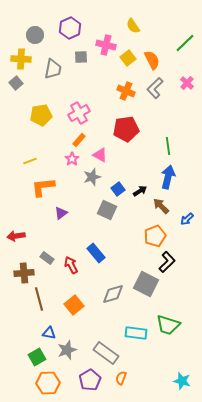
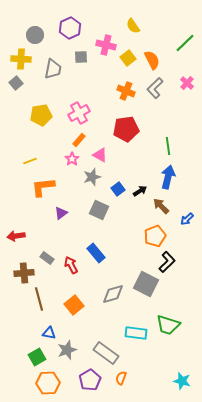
gray square at (107, 210): moved 8 px left
